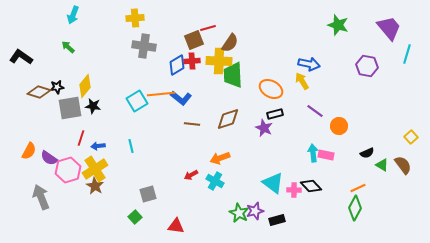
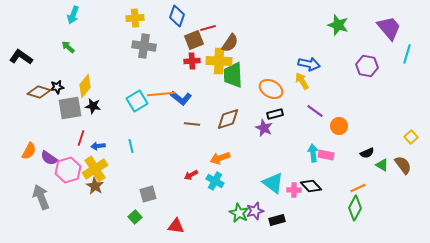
blue diamond at (177, 65): moved 49 px up; rotated 40 degrees counterclockwise
